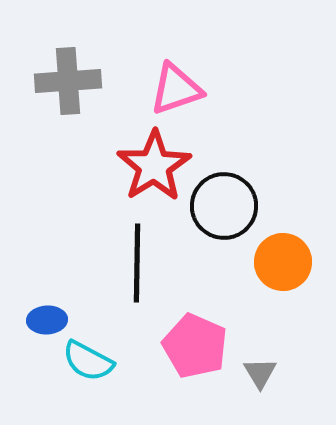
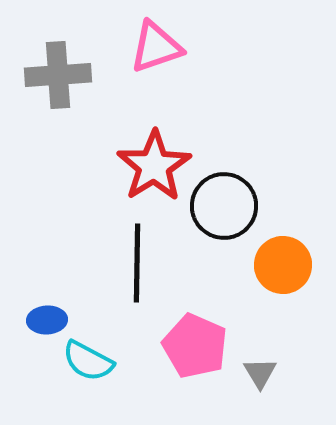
gray cross: moved 10 px left, 6 px up
pink triangle: moved 20 px left, 42 px up
orange circle: moved 3 px down
